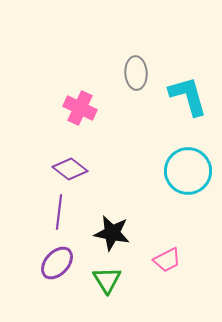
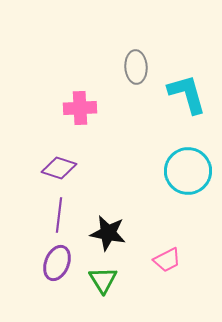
gray ellipse: moved 6 px up
cyan L-shape: moved 1 px left, 2 px up
pink cross: rotated 28 degrees counterclockwise
purple diamond: moved 11 px left, 1 px up; rotated 20 degrees counterclockwise
purple line: moved 3 px down
black star: moved 4 px left
purple ellipse: rotated 20 degrees counterclockwise
green triangle: moved 4 px left
